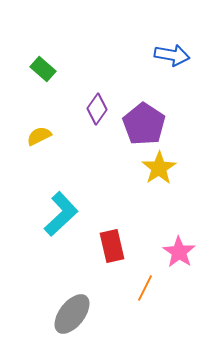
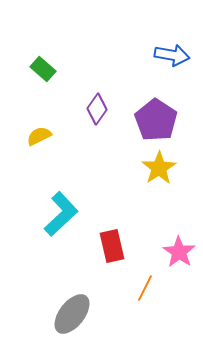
purple pentagon: moved 12 px right, 4 px up
